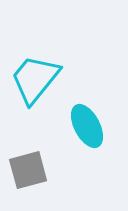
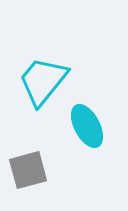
cyan trapezoid: moved 8 px right, 2 px down
